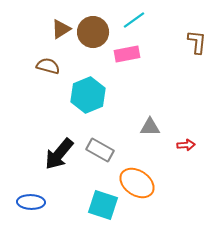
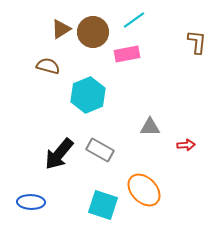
orange ellipse: moved 7 px right, 7 px down; rotated 12 degrees clockwise
